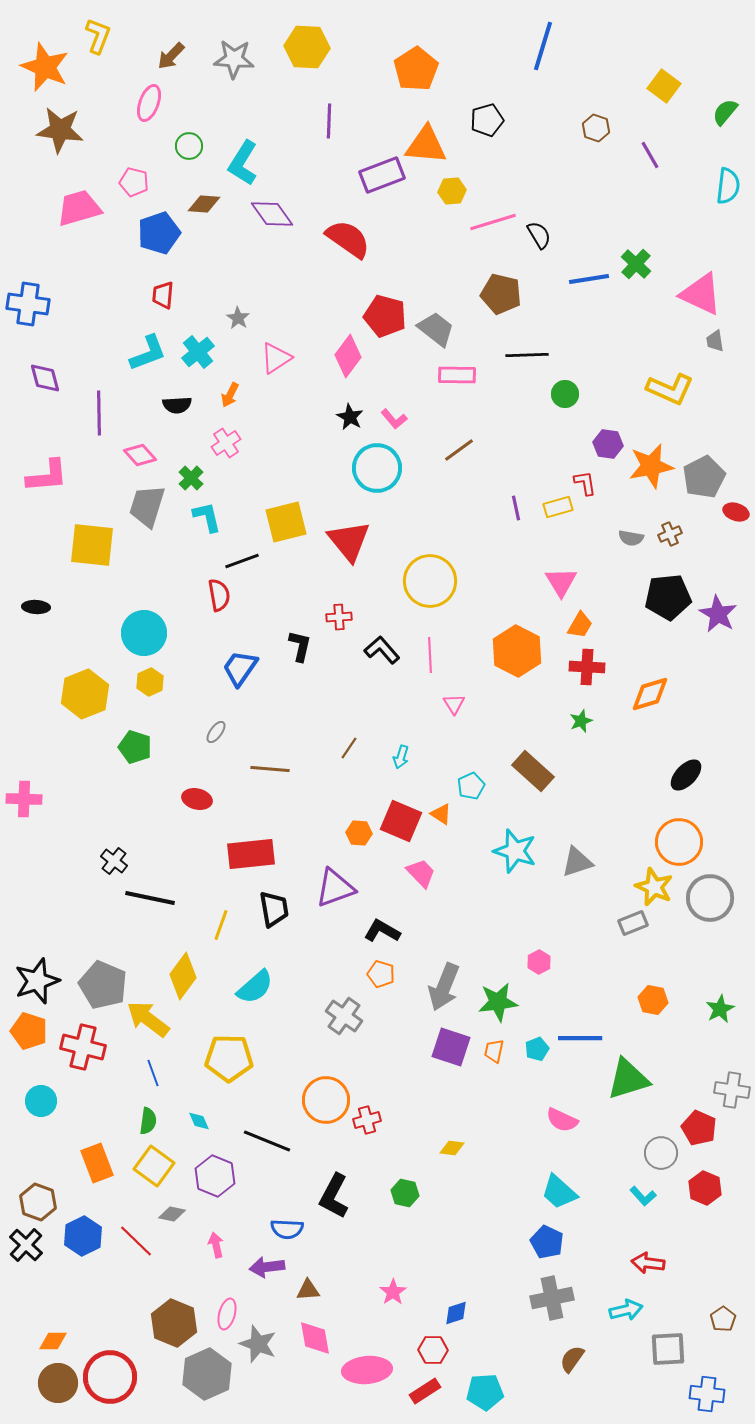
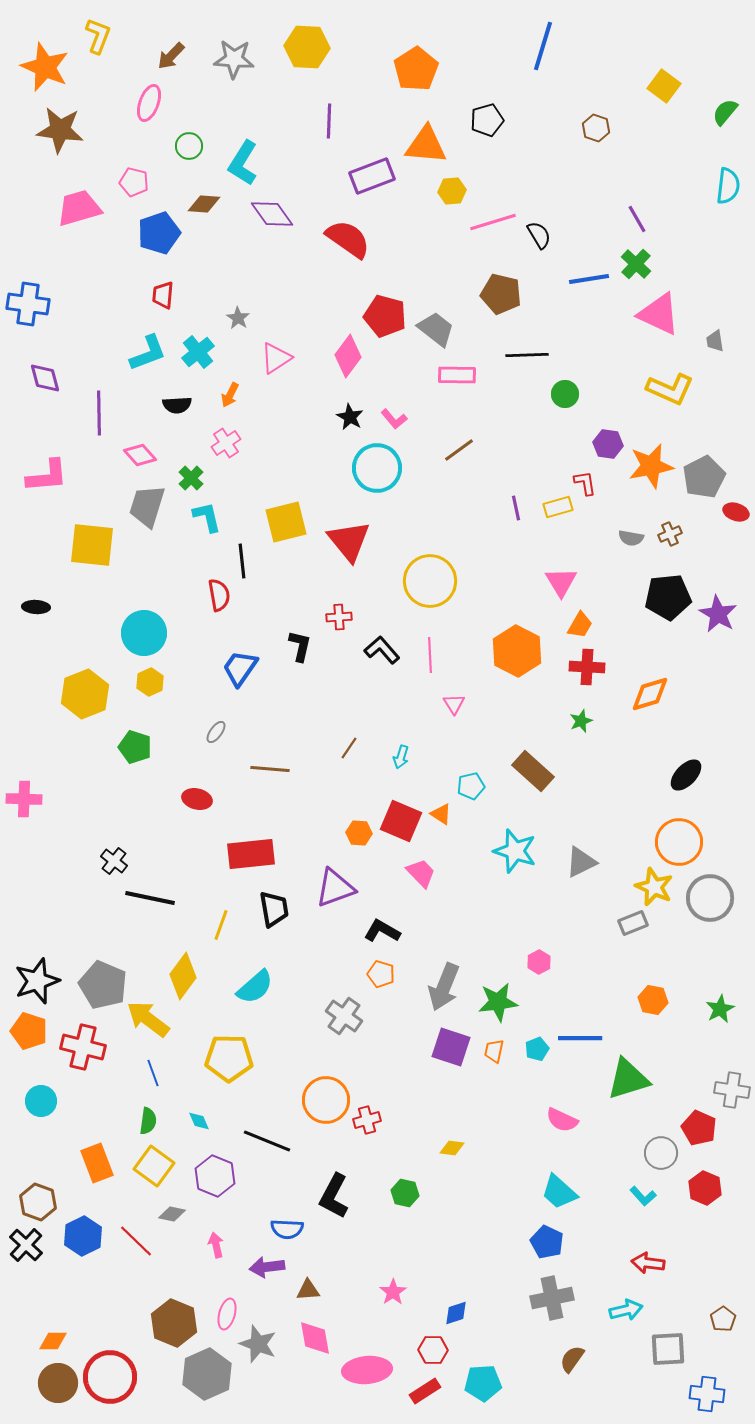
purple line at (650, 155): moved 13 px left, 64 px down
purple rectangle at (382, 175): moved 10 px left, 1 px down
pink triangle at (701, 294): moved 42 px left, 20 px down
black line at (242, 561): rotated 76 degrees counterclockwise
cyan pentagon at (471, 786): rotated 12 degrees clockwise
gray triangle at (577, 862): moved 4 px right; rotated 8 degrees counterclockwise
cyan pentagon at (485, 1392): moved 2 px left, 9 px up
